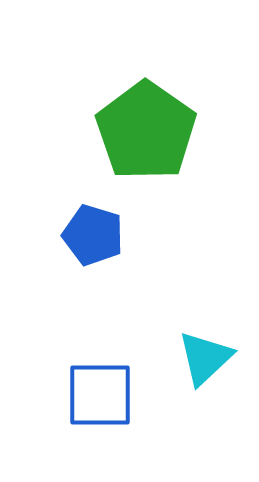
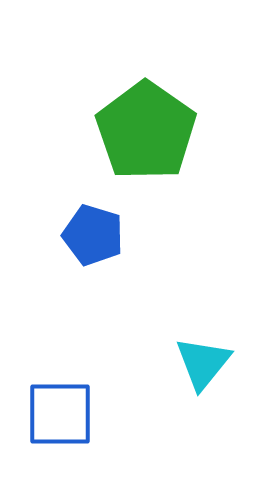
cyan triangle: moved 2 px left, 5 px down; rotated 8 degrees counterclockwise
blue square: moved 40 px left, 19 px down
